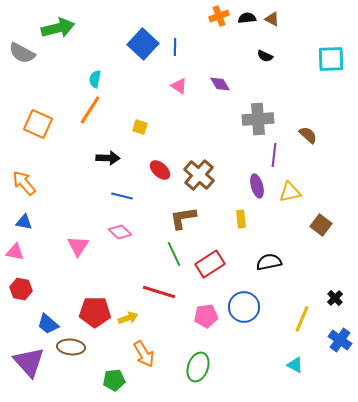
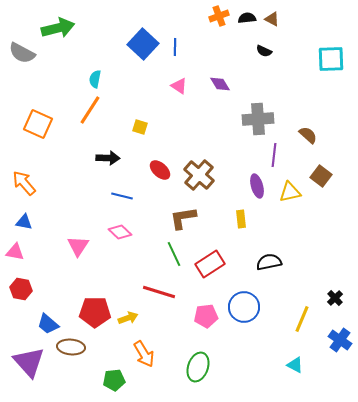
black semicircle at (265, 56): moved 1 px left, 5 px up
brown square at (321, 225): moved 49 px up
